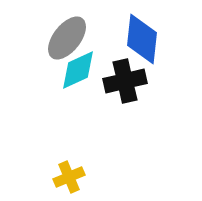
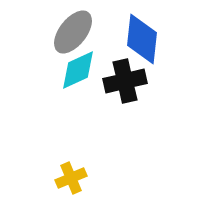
gray ellipse: moved 6 px right, 6 px up
yellow cross: moved 2 px right, 1 px down
